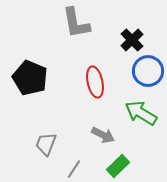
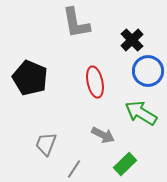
green rectangle: moved 7 px right, 2 px up
